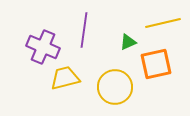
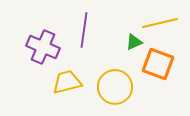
yellow line: moved 3 px left
green triangle: moved 6 px right
orange square: moved 2 px right; rotated 32 degrees clockwise
yellow trapezoid: moved 2 px right, 4 px down
